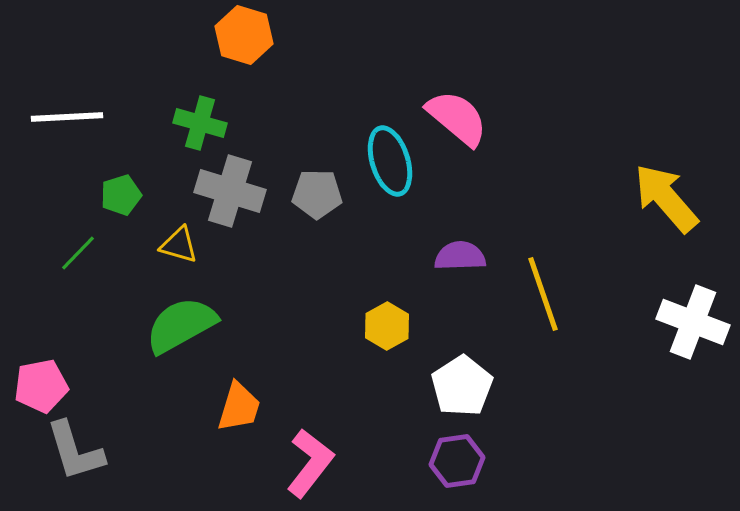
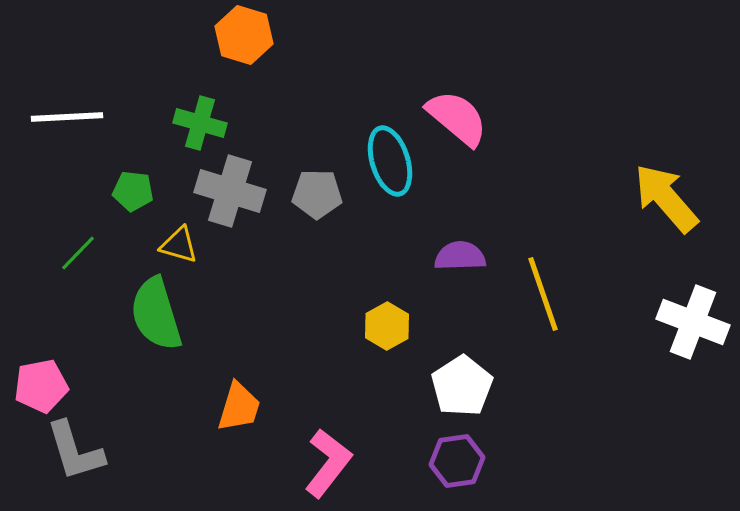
green pentagon: moved 12 px right, 4 px up; rotated 24 degrees clockwise
green semicircle: moved 25 px left, 11 px up; rotated 78 degrees counterclockwise
pink L-shape: moved 18 px right
